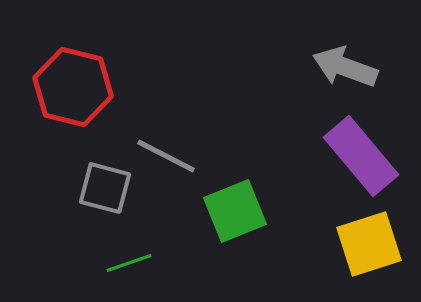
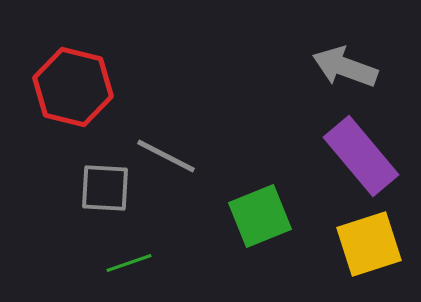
gray square: rotated 12 degrees counterclockwise
green square: moved 25 px right, 5 px down
